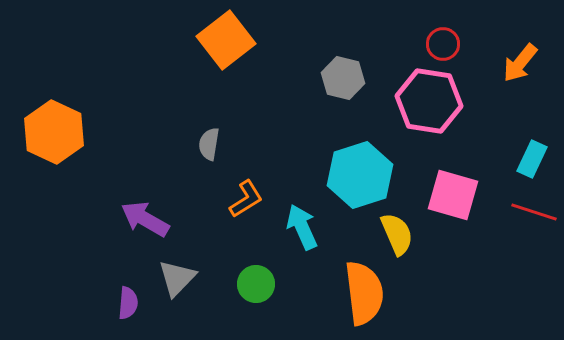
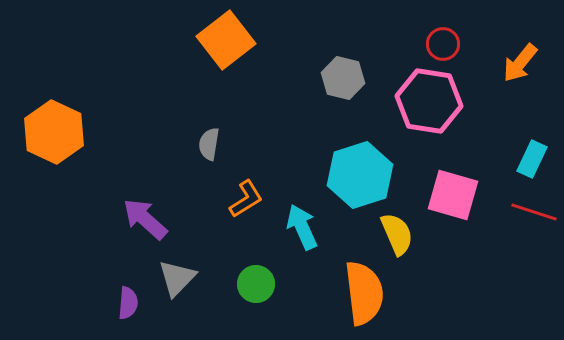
purple arrow: rotated 12 degrees clockwise
